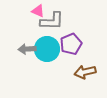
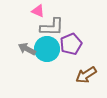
gray L-shape: moved 6 px down
gray arrow: rotated 30 degrees clockwise
brown arrow: moved 1 px right, 3 px down; rotated 20 degrees counterclockwise
